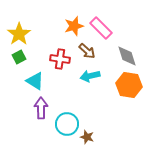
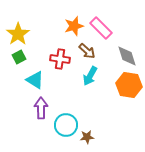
yellow star: moved 1 px left
cyan arrow: rotated 48 degrees counterclockwise
cyan triangle: moved 1 px up
cyan circle: moved 1 px left, 1 px down
brown star: rotated 24 degrees counterclockwise
